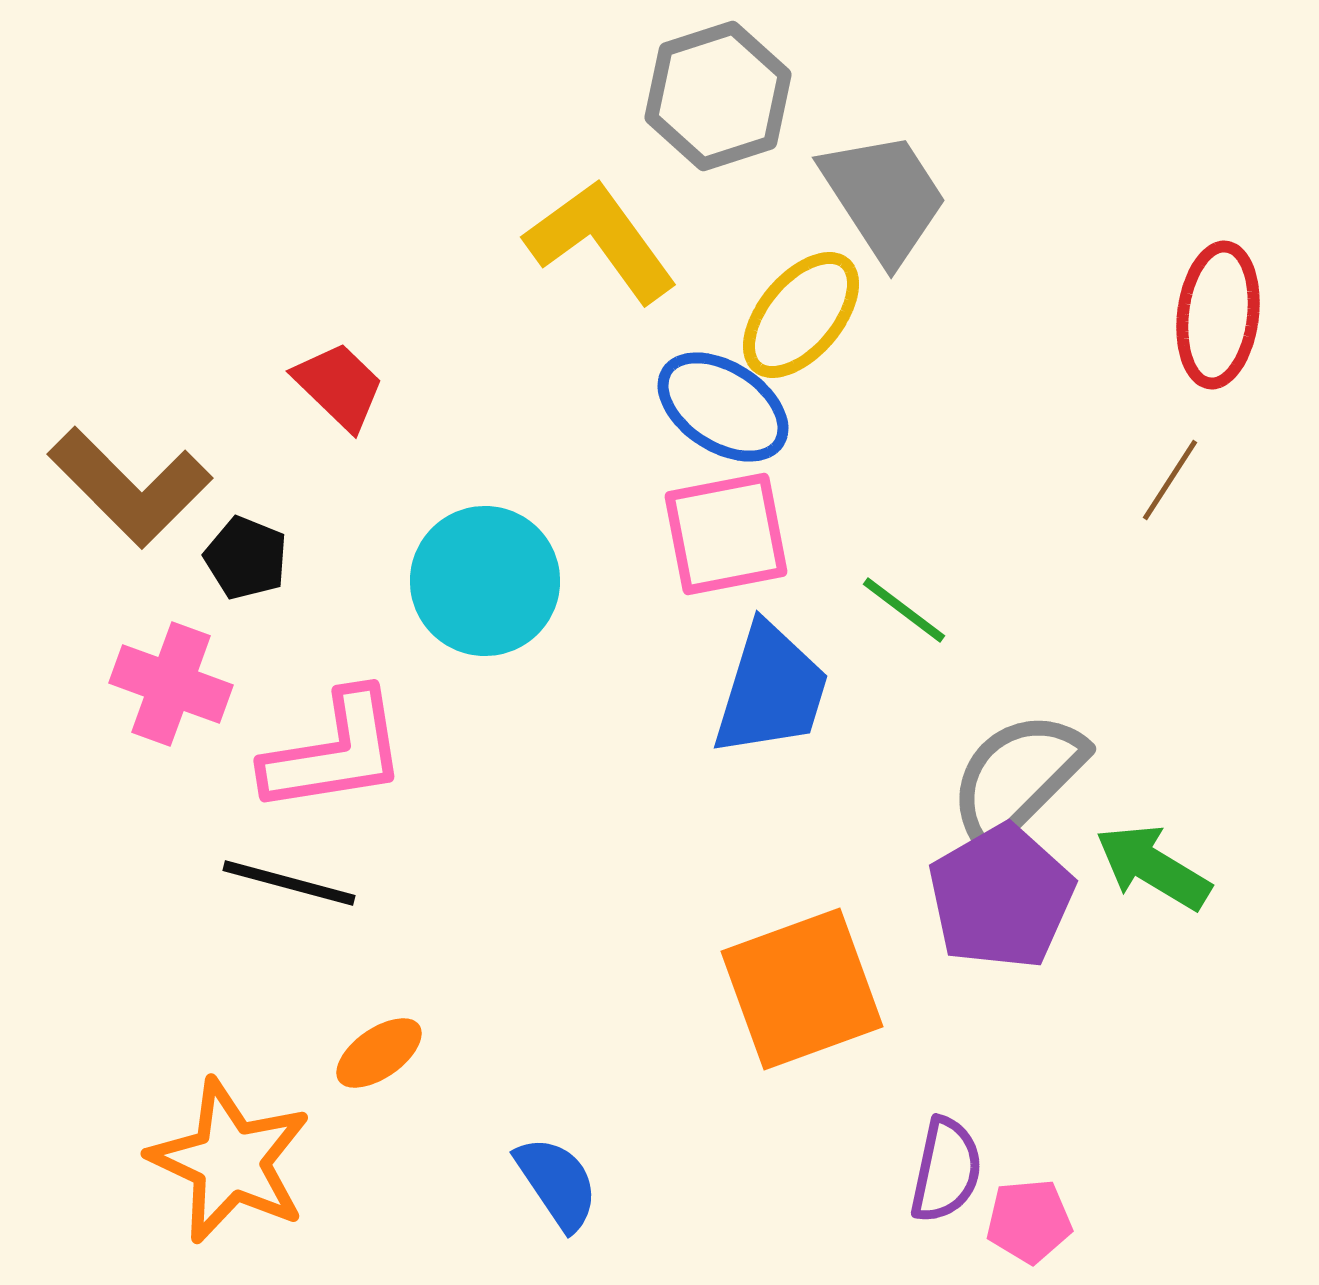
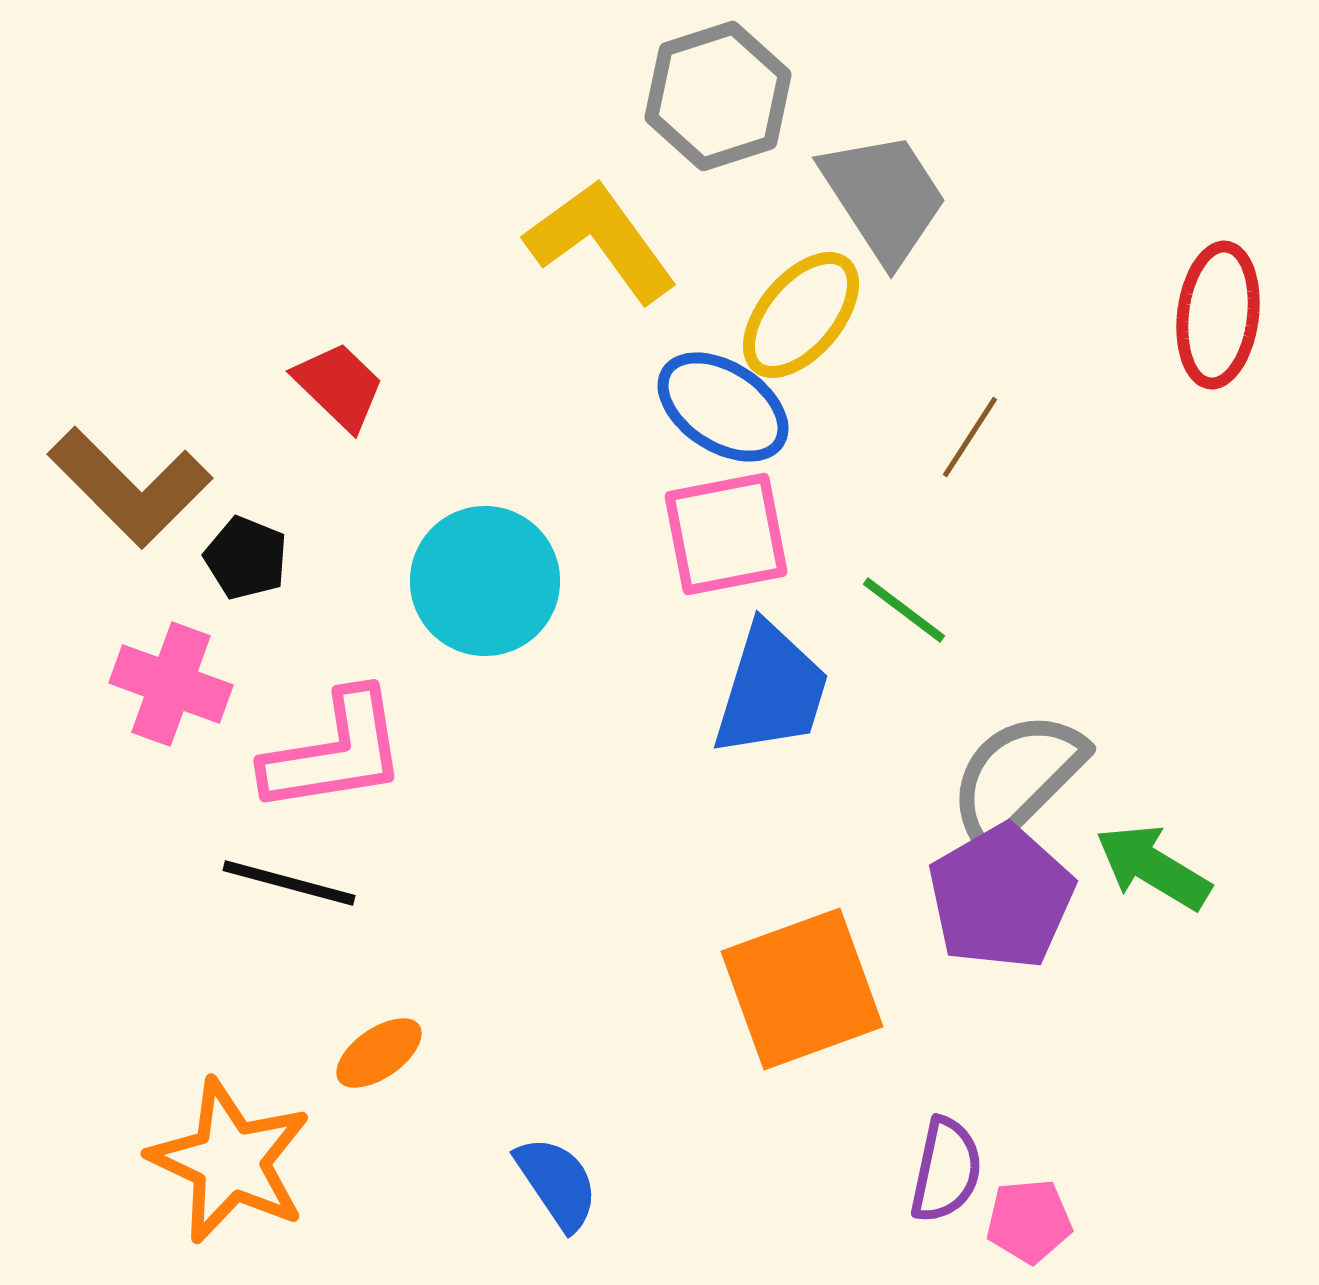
brown line: moved 200 px left, 43 px up
